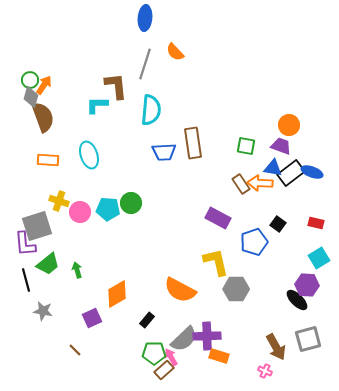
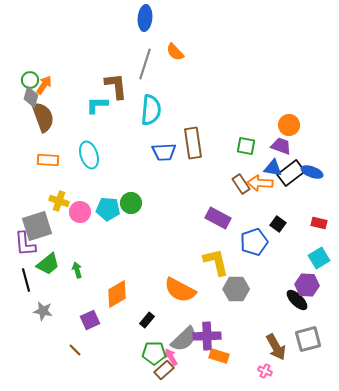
red rectangle at (316, 223): moved 3 px right
purple square at (92, 318): moved 2 px left, 2 px down
